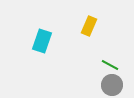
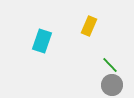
green line: rotated 18 degrees clockwise
